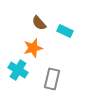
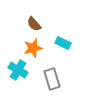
brown semicircle: moved 5 px left, 1 px down
cyan rectangle: moved 2 px left, 12 px down
gray rectangle: rotated 30 degrees counterclockwise
